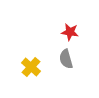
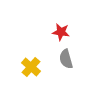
red star: moved 9 px left
